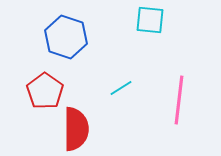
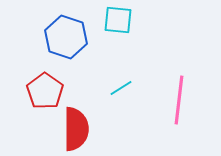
cyan square: moved 32 px left
